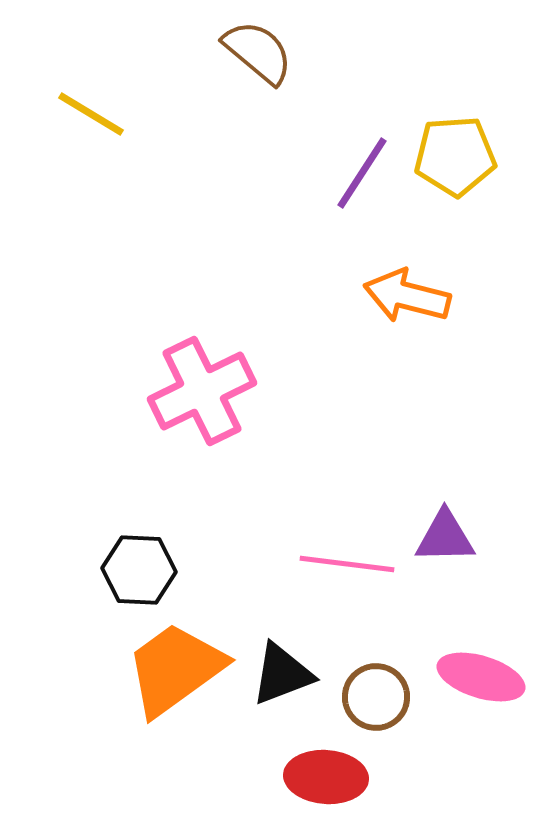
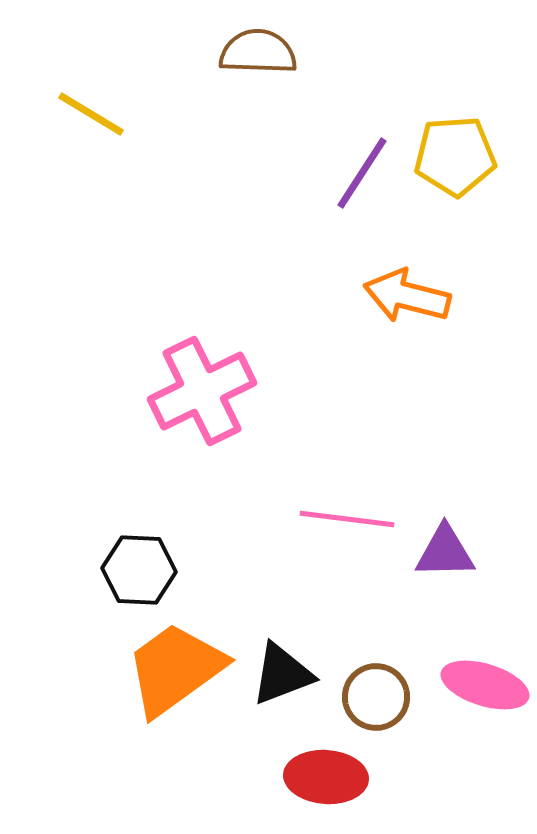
brown semicircle: rotated 38 degrees counterclockwise
purple triangle: moved 15 px down
pink line: moved 45 px up
pink ellipse: moved 4 px right, 8 px down
